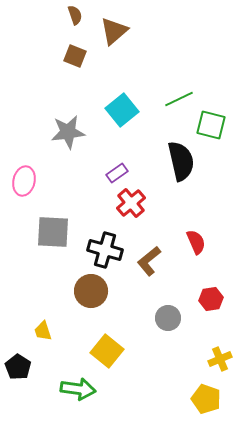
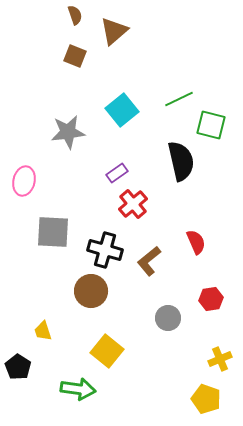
red cross: moved 2 px right, 1 px down
